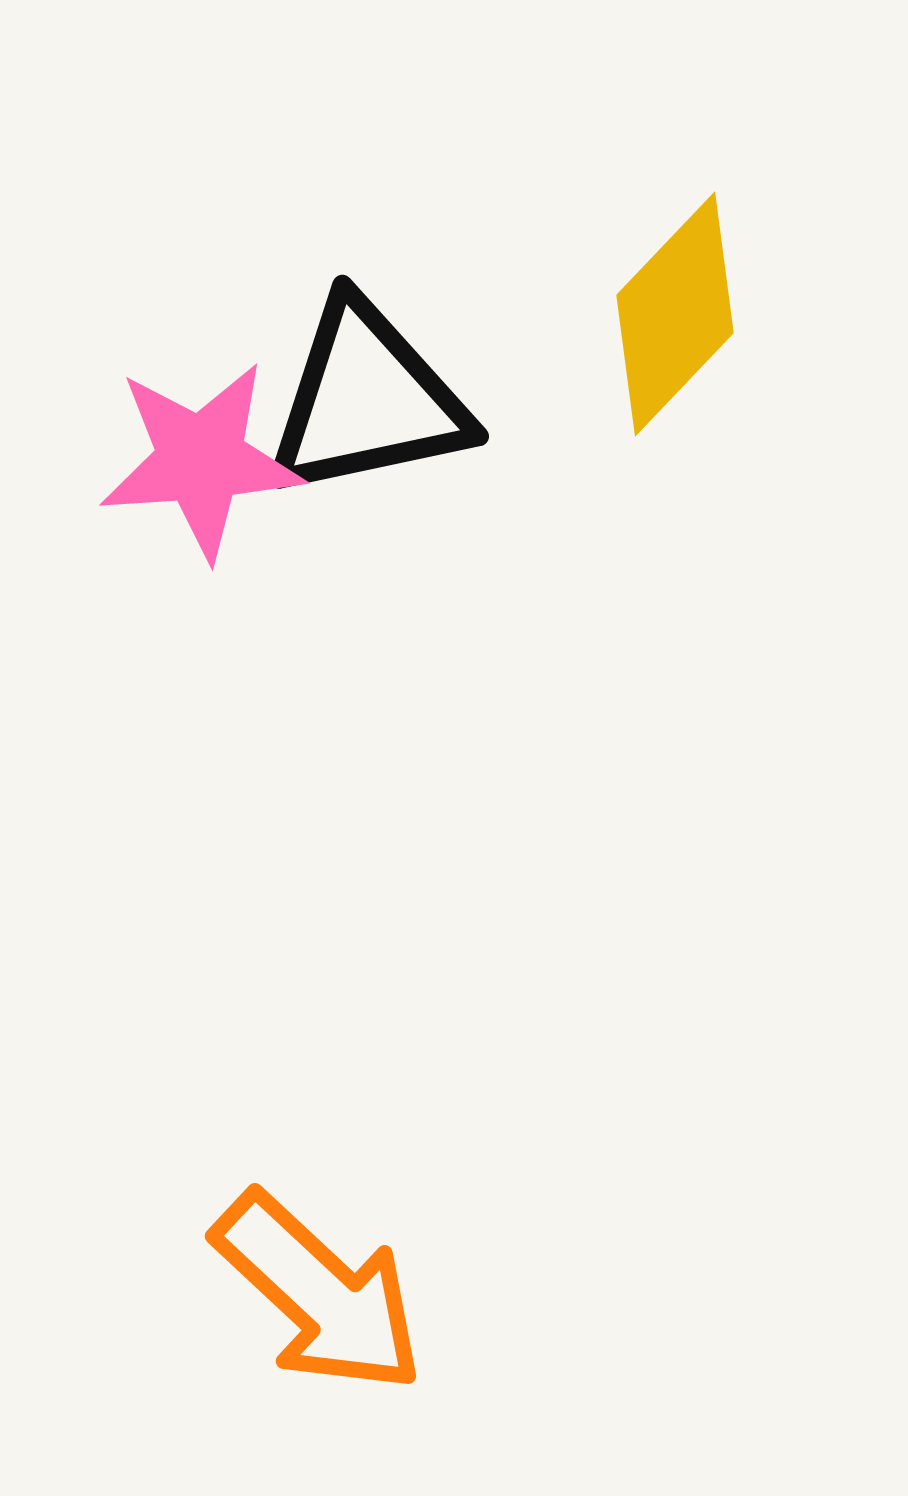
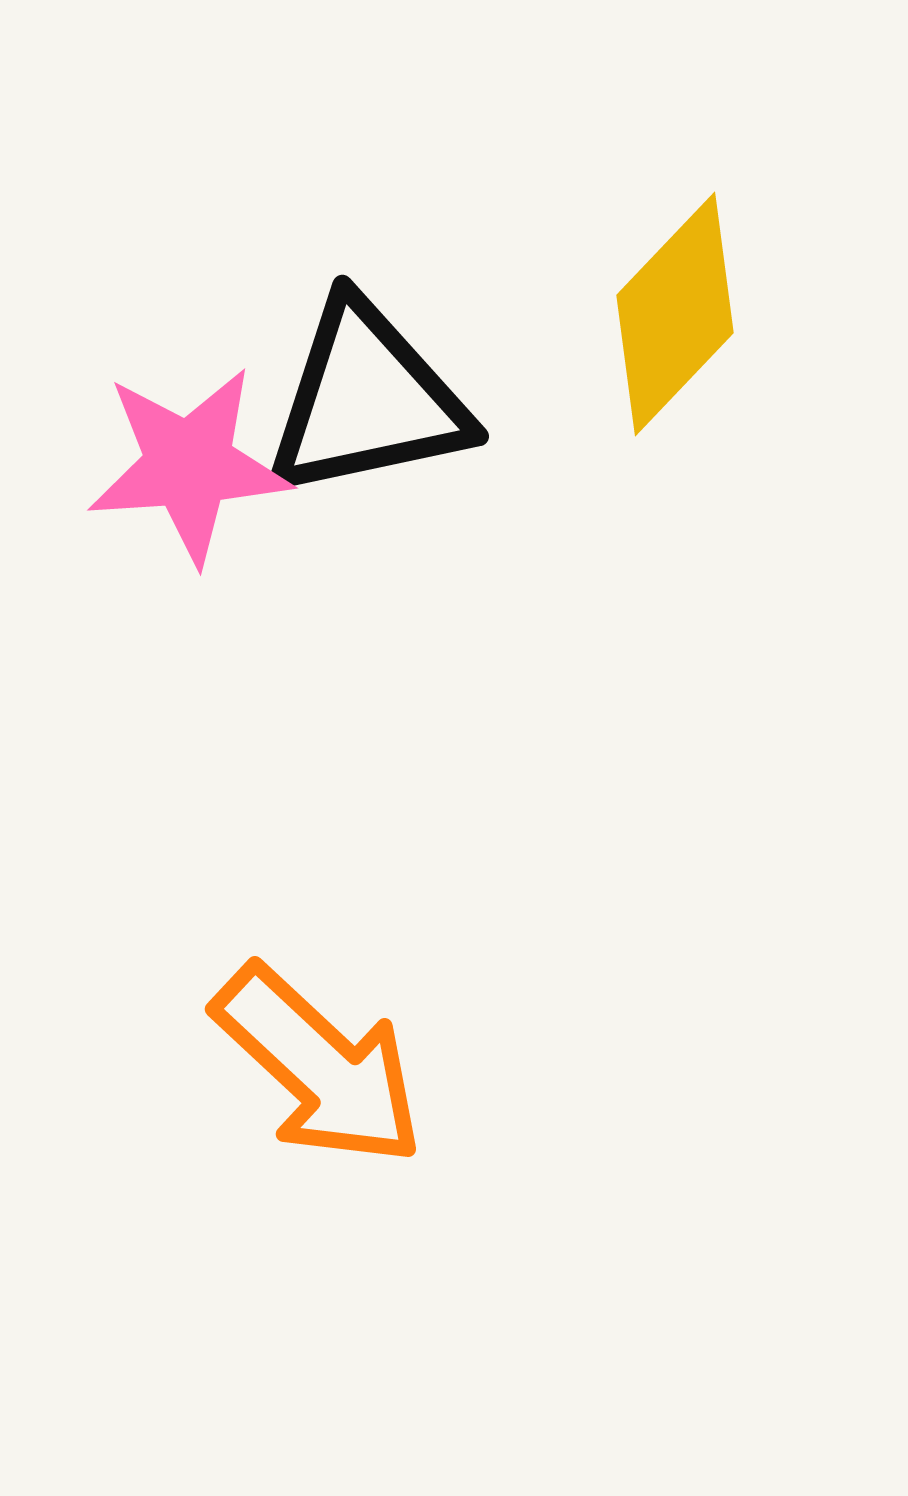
pink star: moved 12 px left, 5 px down
orange arrow: moved 227 px up
